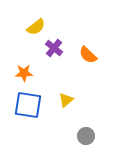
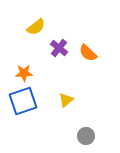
purple cross: moved 5 px right
orange semicircle: moved 2 px up
blue square: moved 5 px left, 4 px up; rotated 28 degrees counterclockwise
